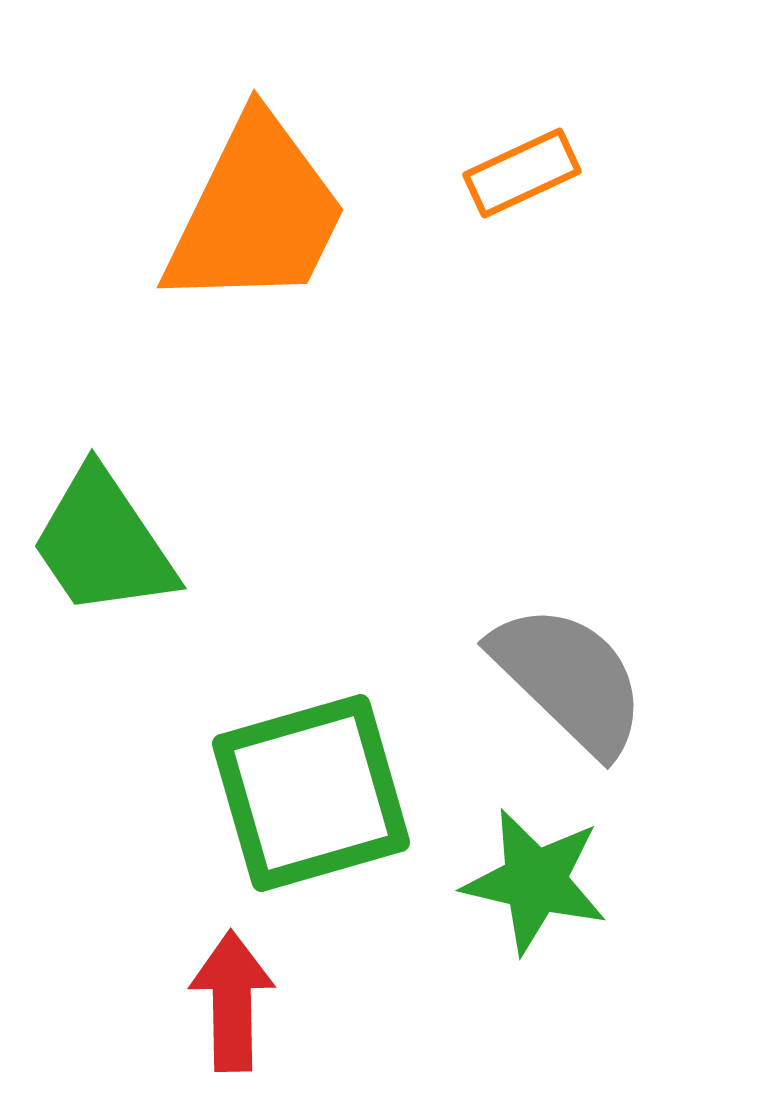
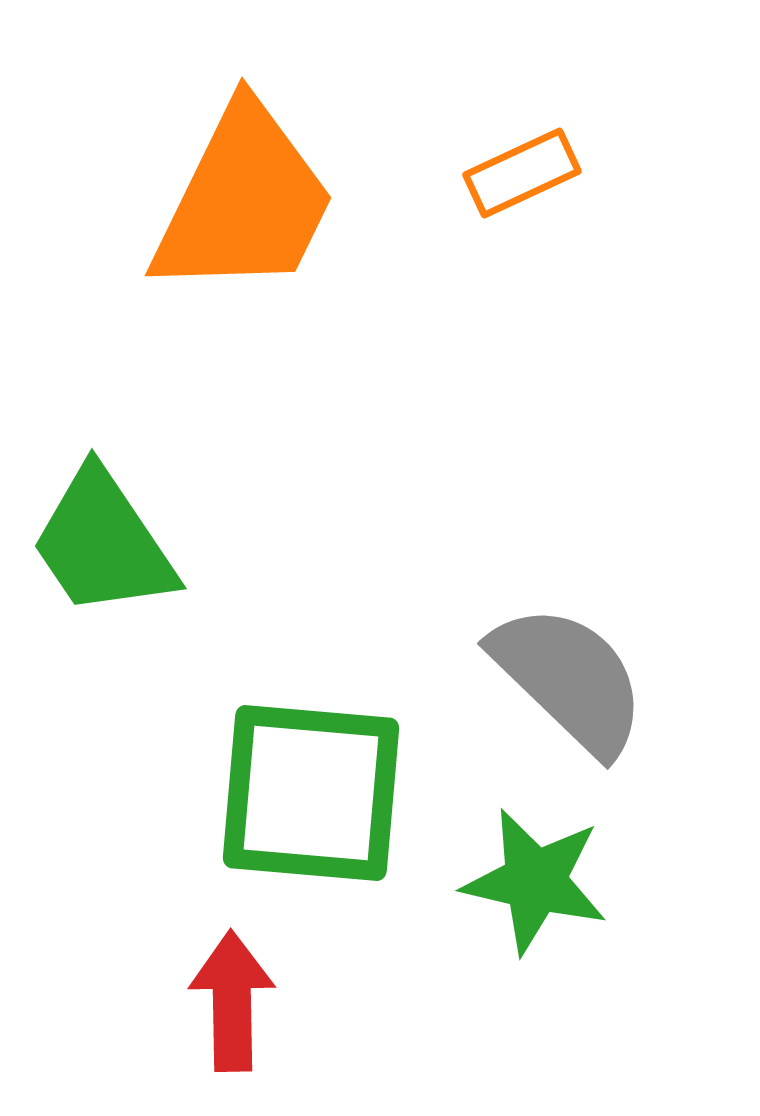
orange trapezoid: moved 12 px left, 12 px up
green square: rotated 21 degrees clockwise
